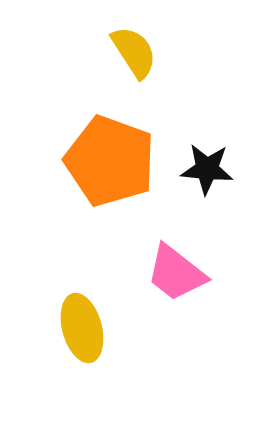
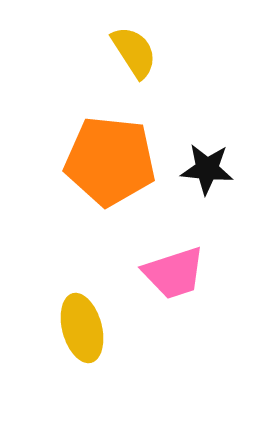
orange pentagon: rotated 14 degrees counterclockwise
pink trapezoid: moved 2 px left; rotated 56 degrees counterclockwise
